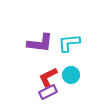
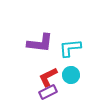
cyan L-shape: moved 1 px right, 5 px down
